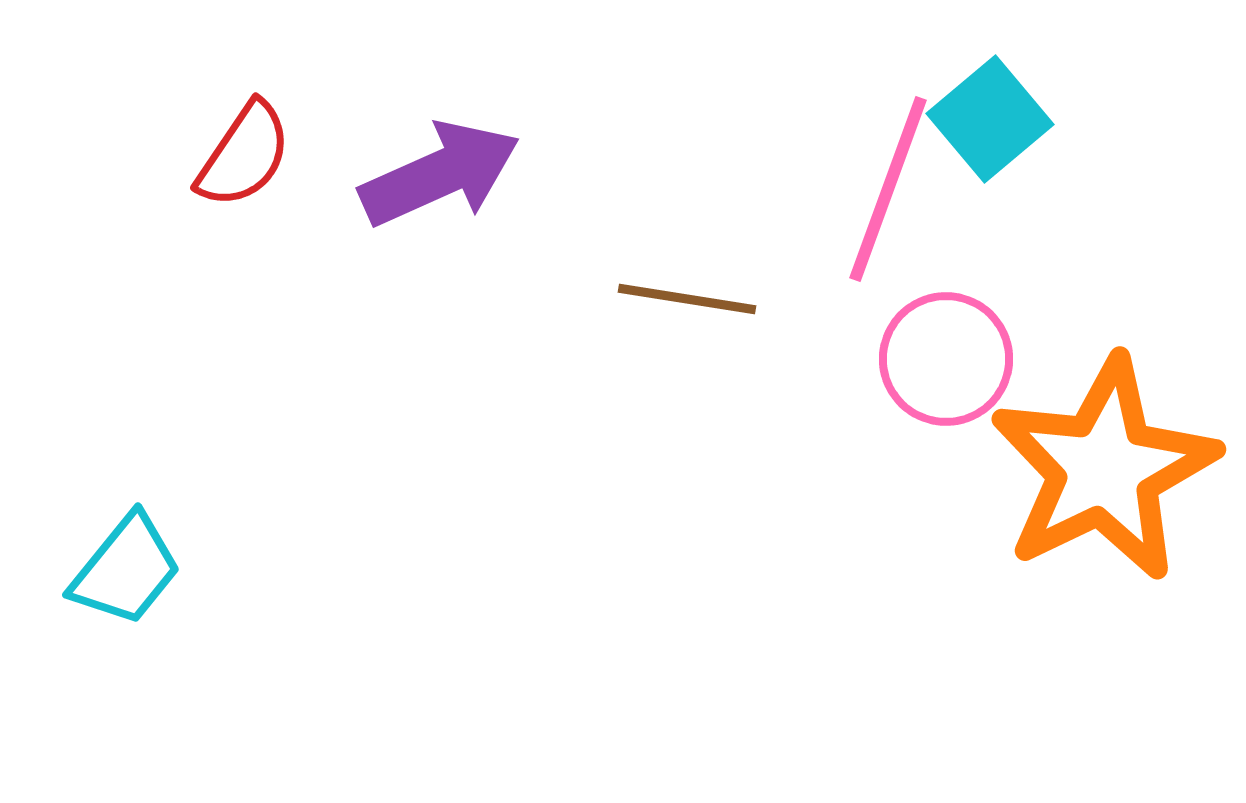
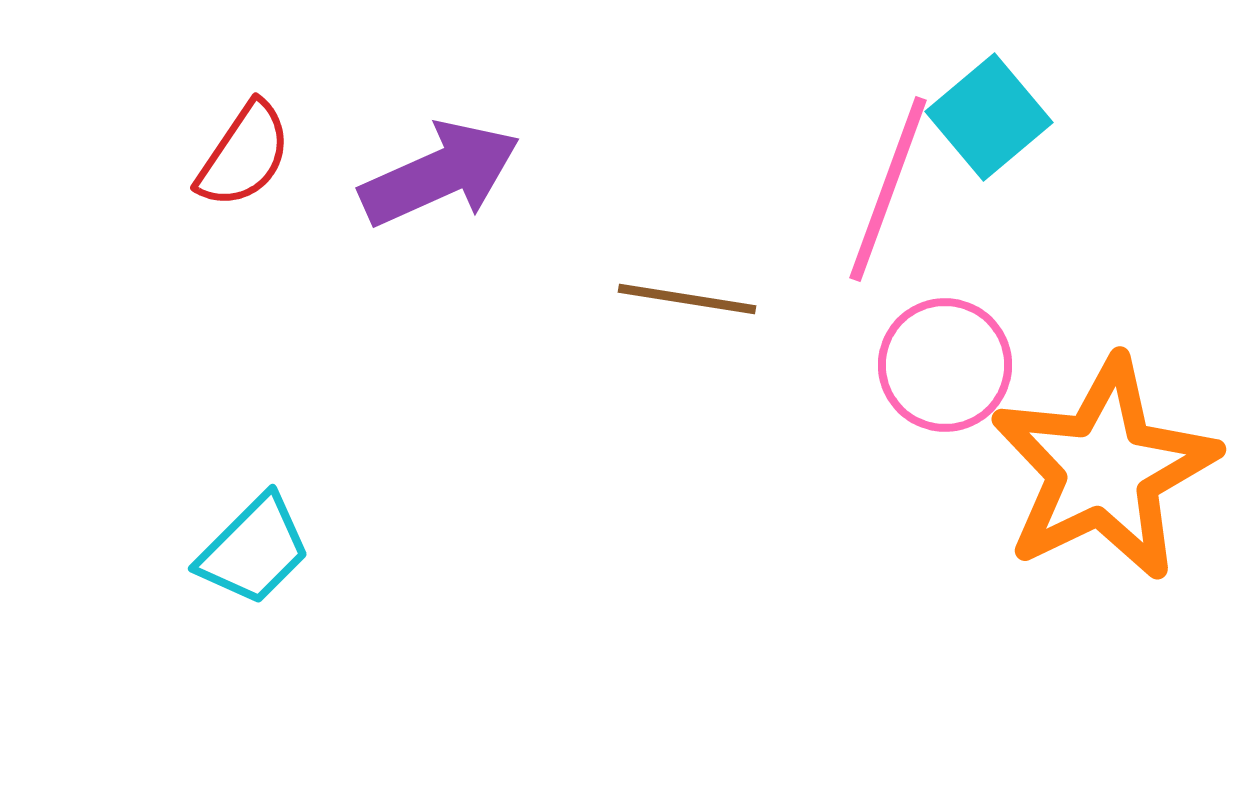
cyan square: moved 1 px left, 2 px up
pink circle: moved 1 px left, 6 px down
cyan trapezoid: moved 128 px right, 20 px up; rotated 6 degrees clockwise
